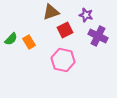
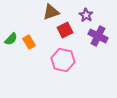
purple star: rotated 16 degrees clockwise
